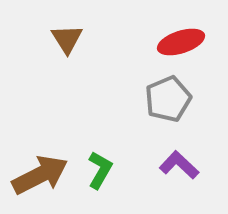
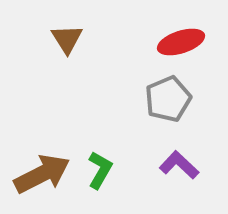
brown arrow: moved 2 px right, 1 px up
